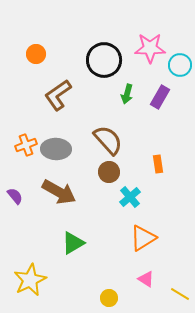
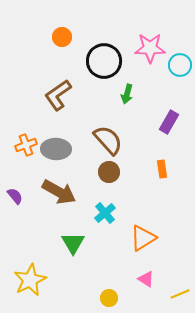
orange circle: moved 26 px right, 17 px up
black circle: moved 1 px down
purple rectangle: moved 9 px right, 25 px down
orange rectangle: moved 4 px right, 5 px down
cyan cross: moved 25 px left, 16 px down
green triangle: rotated 30 degrees counterclockwise
yellow line: rotated 54 degrees counterclockwise
